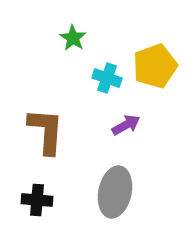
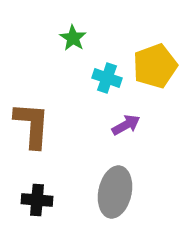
brown L-shape: moved 14 px left, 6 px up
